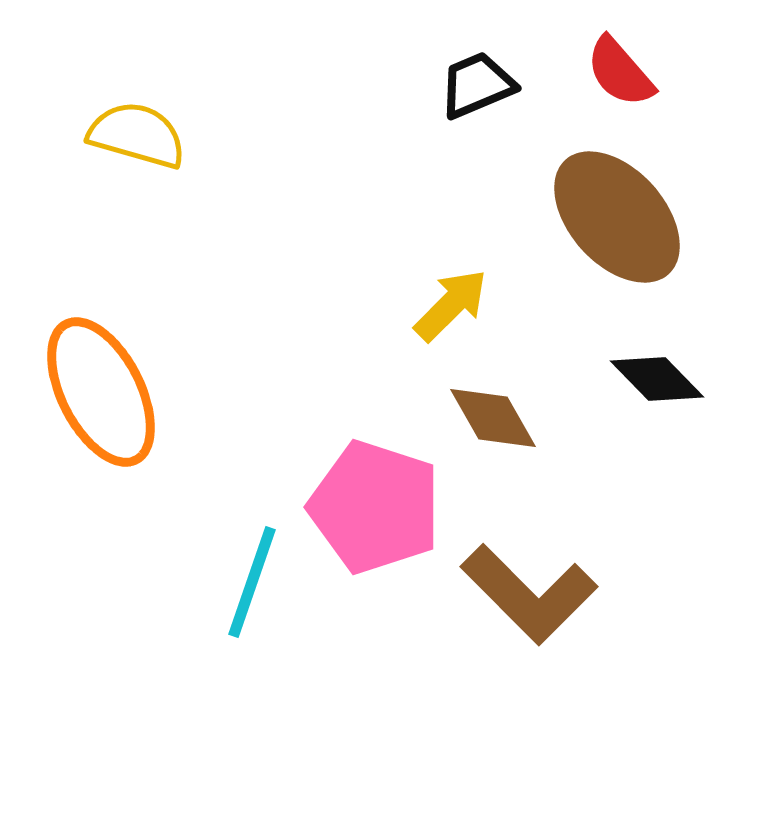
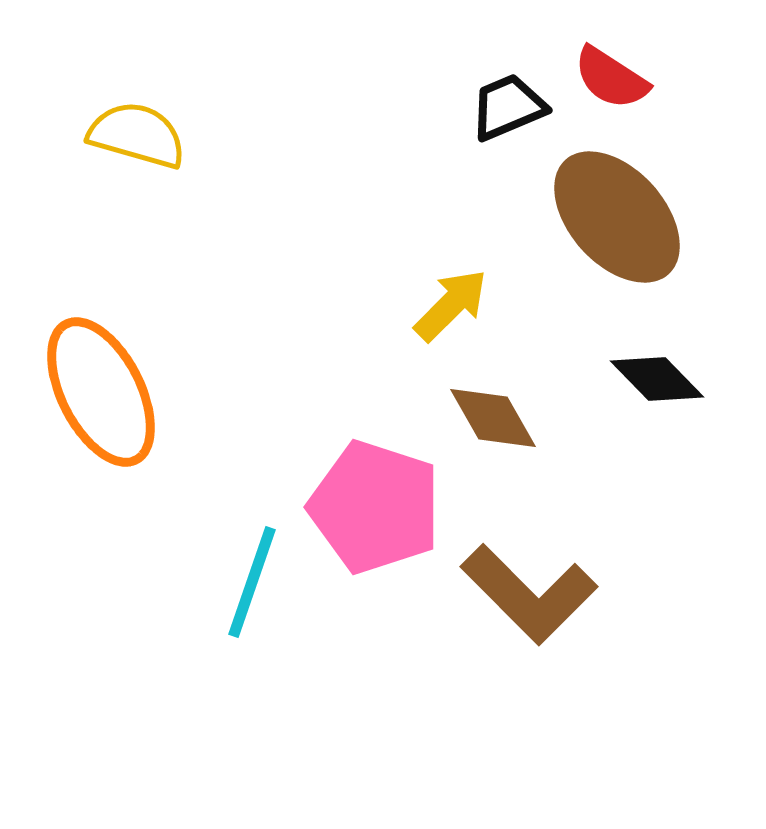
red semicircle: moved 9 px left, 6 px down; rotated 16 degrees counterclockwise
black trapezoid: moved 31 px right, 22 px down
